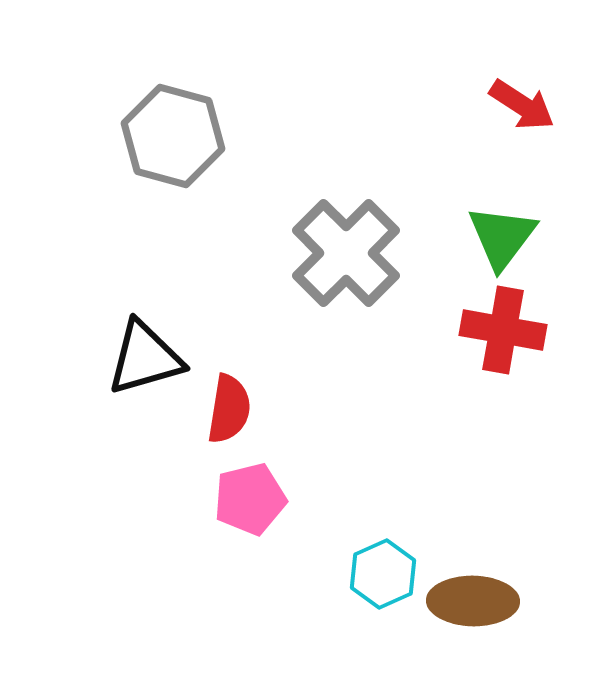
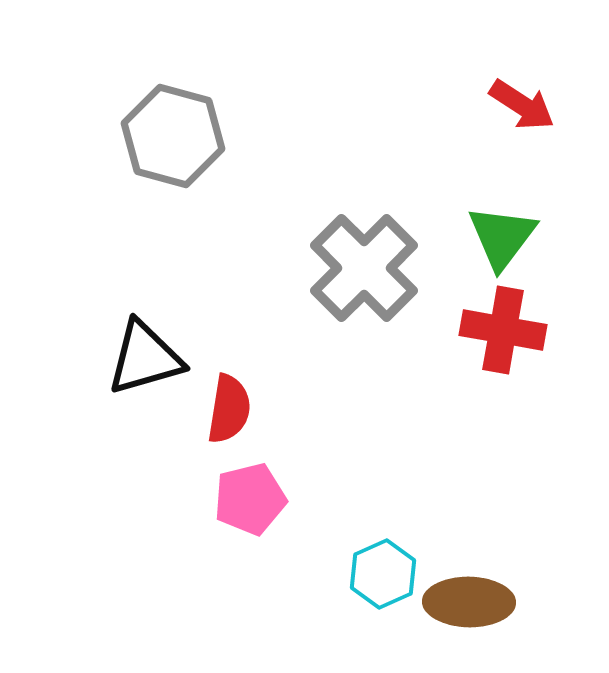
gray cross: moved 18 px right, 15 px down
brown ellipse: moved 4 px left, 1 px down
